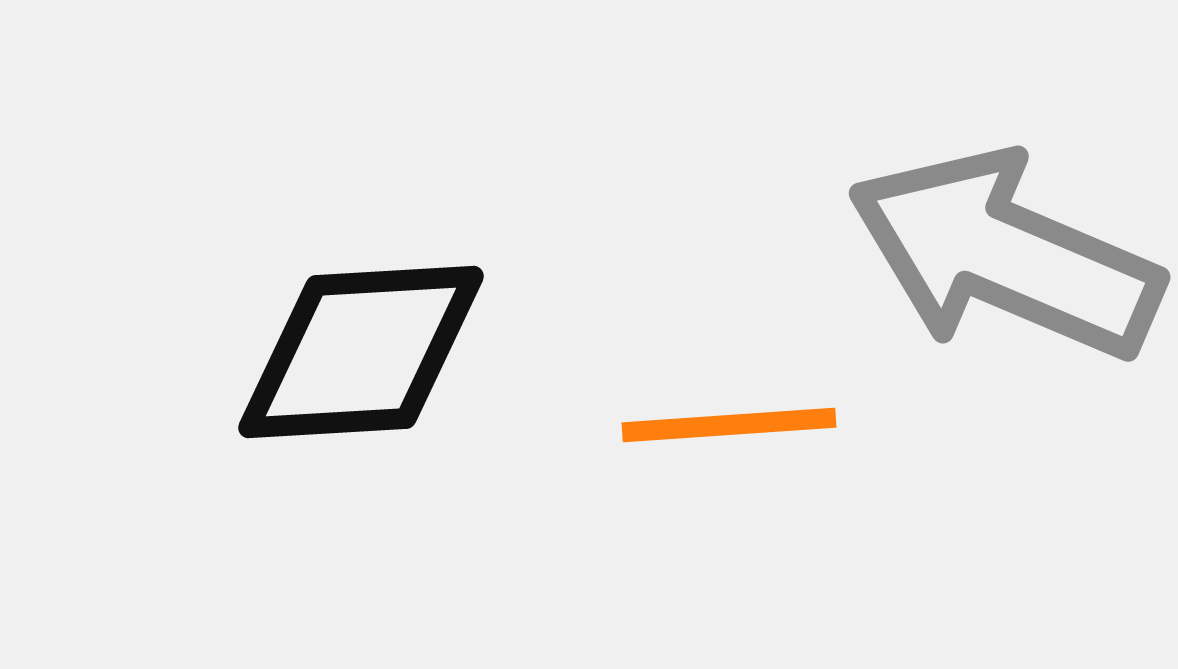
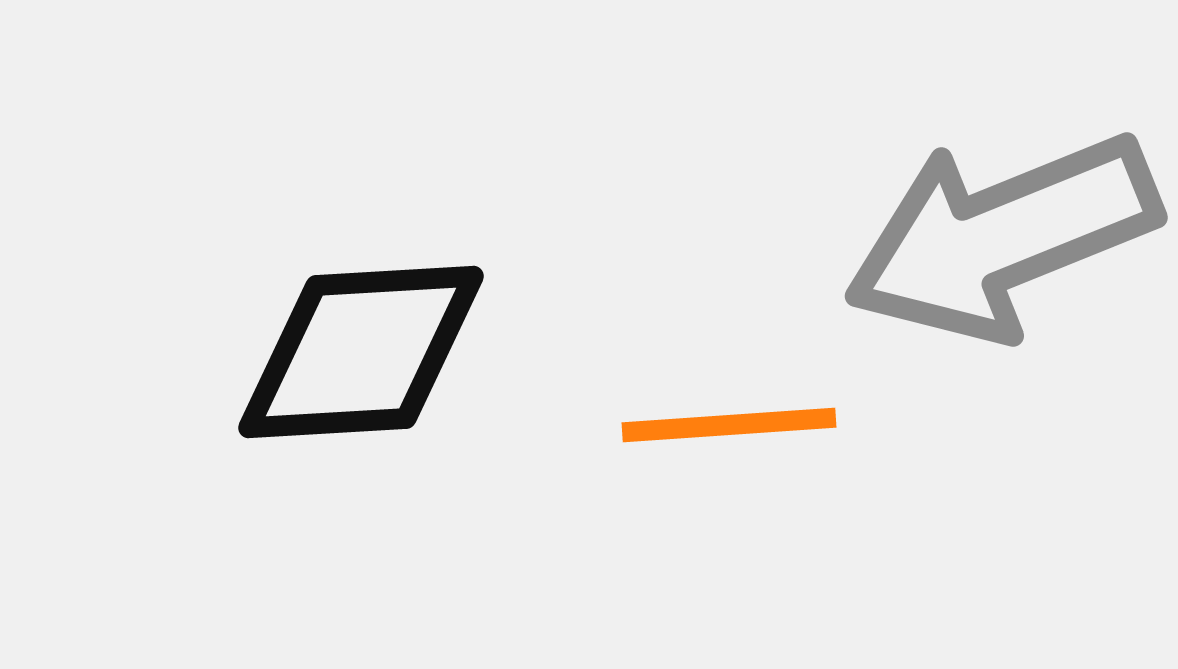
gray arrow: moved 3 px left, 18 px up; rotated 45 degrees counterclockwise
